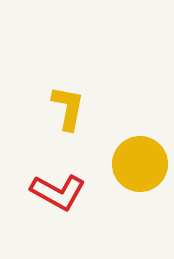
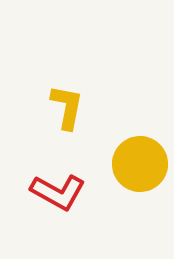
yellow L-shape: moved 1 px left, 1 px up
